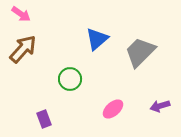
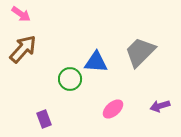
blue triangle: moved 1 px left, 23 px down; rotated 45 degrees clockwise
